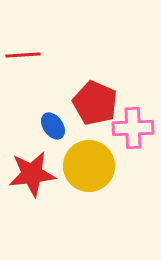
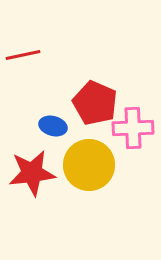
red line: rotated 8 degrees counterclockwise
blue ellipse: rotated 40 degrees counterclockwise
yellow circle: moved 1 px up
red star: moved 1 px up
